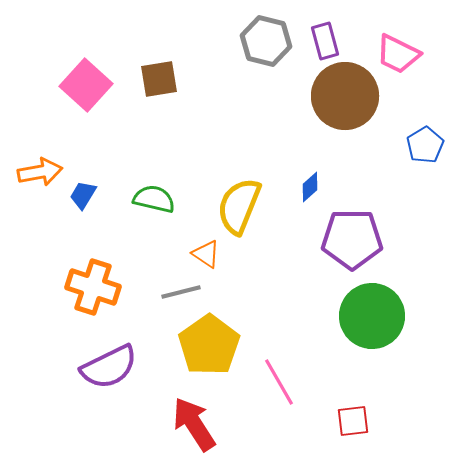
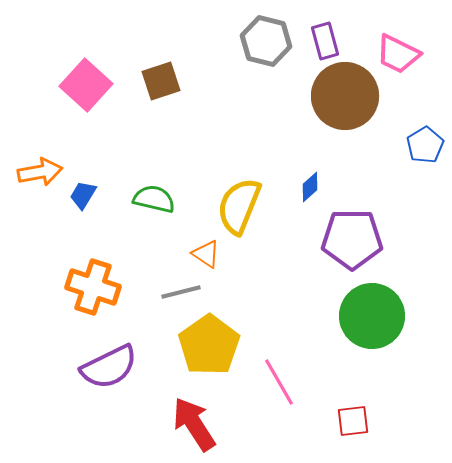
brown square: moved 2 px right, 2 px down; rotated 9 degrees counterclockwise
